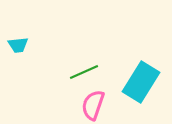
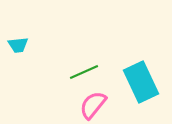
cyan rectangle: rotated 57 degrees counterclockwise
pink semicircle: rotated 20 degrees clockwise
